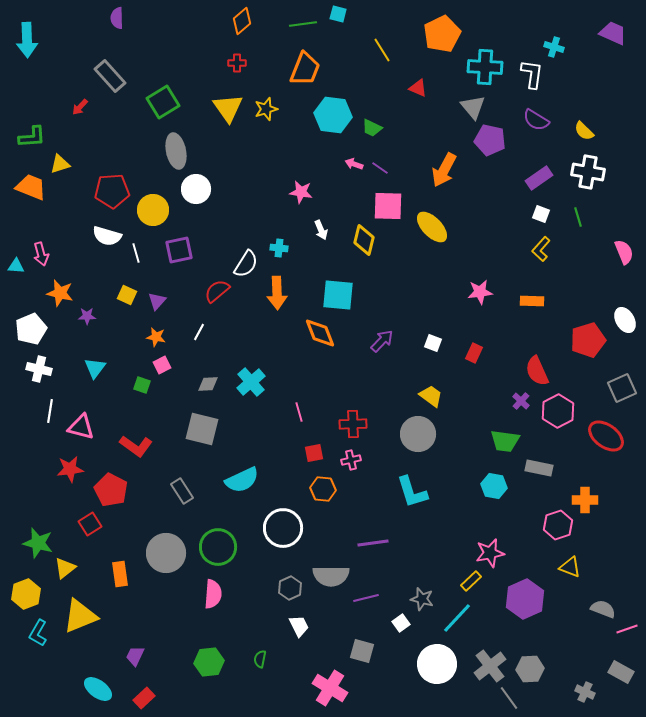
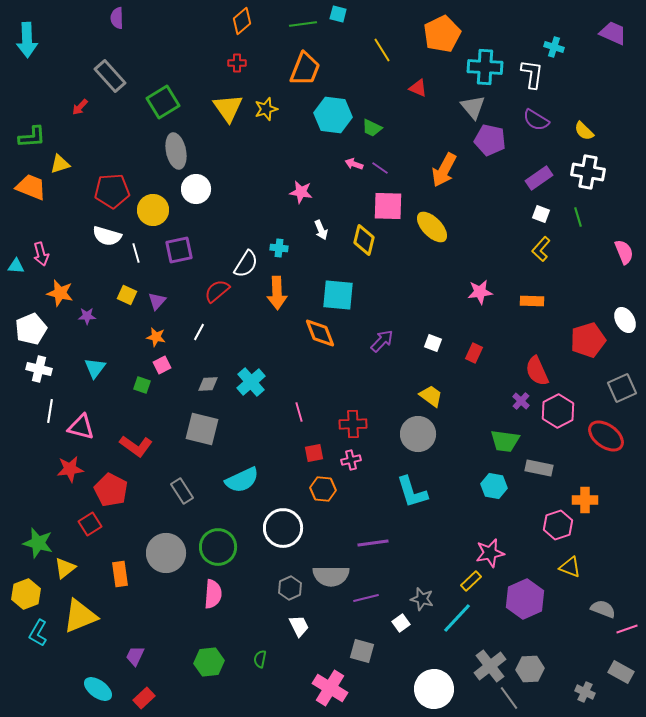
white circle at (437, 664): moved 3 px left, 25 px down
